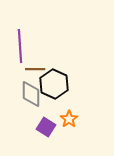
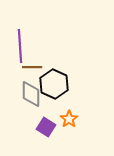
brown line: moved 3 px left, 2 px up
